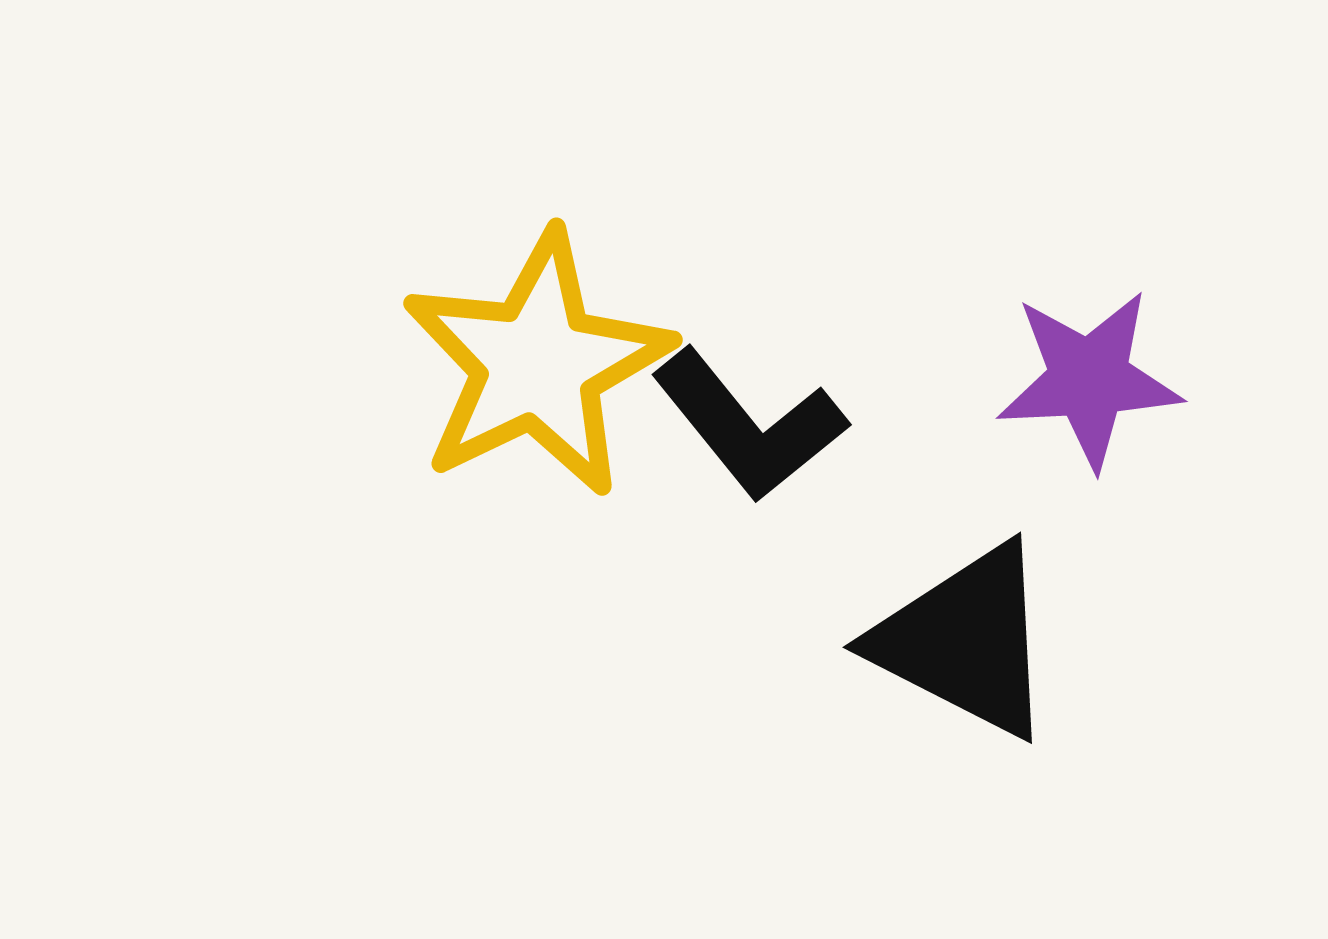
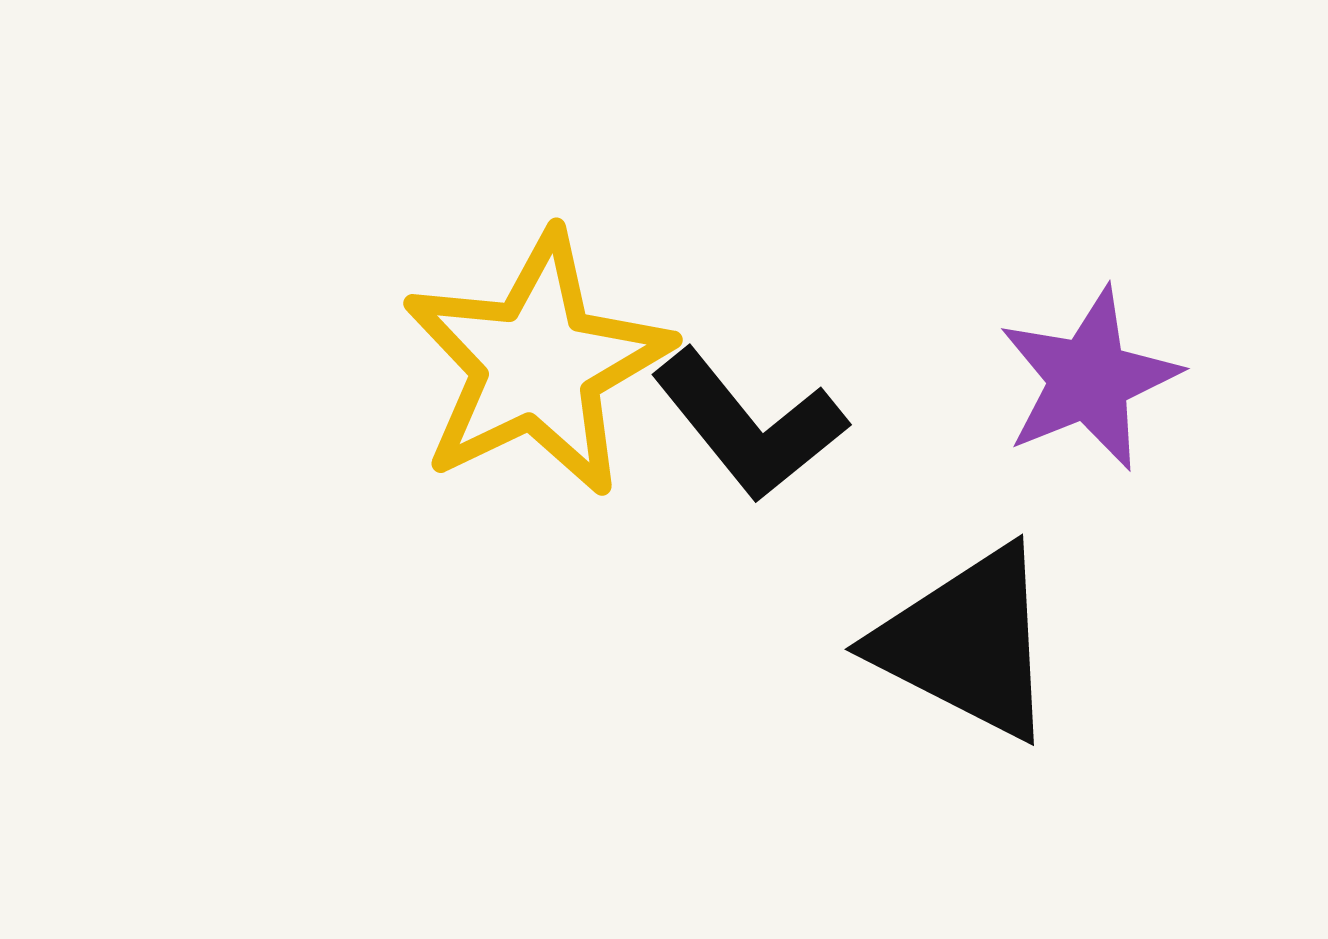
purple star: rotated 19 degrees counterclockwise
black triangle: moved 2 px right, 2 px down
